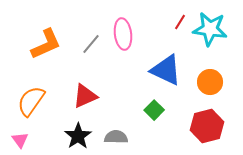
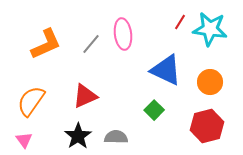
pink triangle: moved 4 px right
